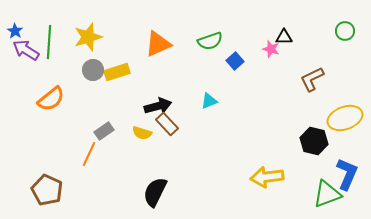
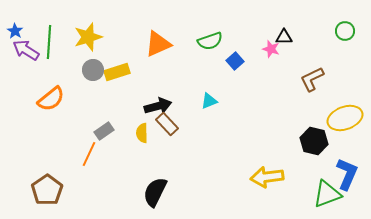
yellow semicircle: rotated 72 degrees clockwise
brown pentagon: rotated 12 degrees clockwise
